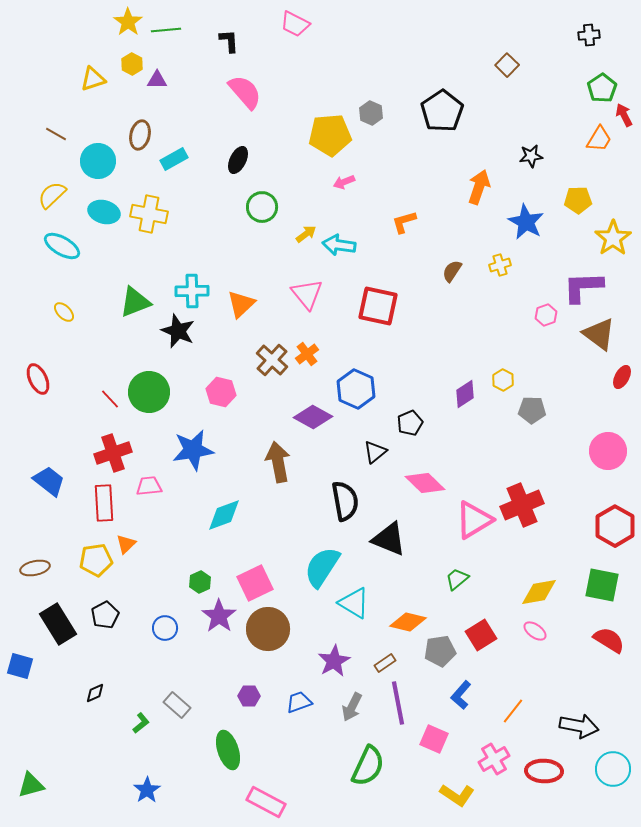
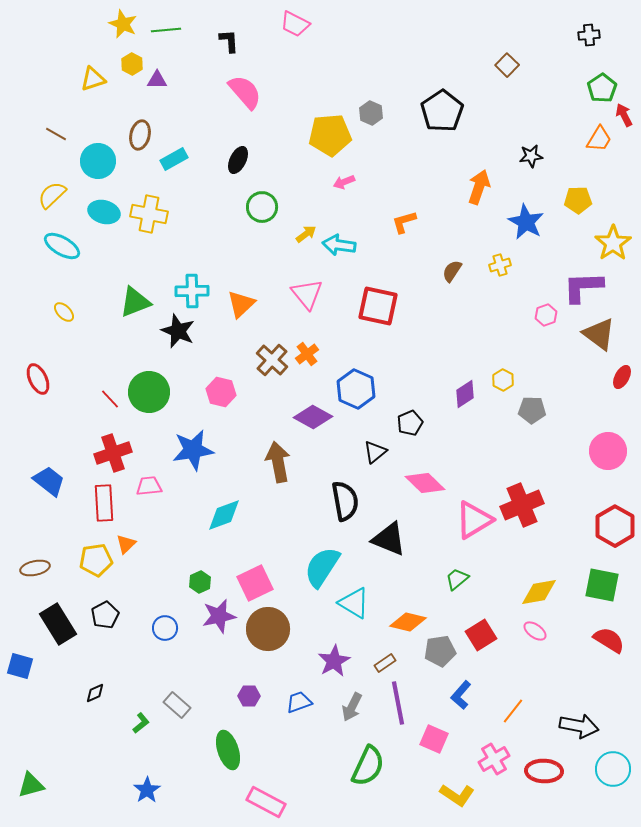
yellow star at (128, 22): moved 5 px left, 2 px down; rotated 12 degrees counterclockwise
yellow star at (613, 238): moved 5 px down
purple star at (219, 616): rotated 24 degrees clockwise
